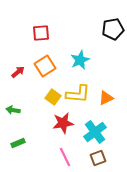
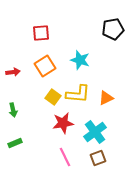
cyan star: rotated 30 degrees counterclockwise
red arrow: moved 5 px left; rotated 32 degrees clockwise
green arrow: rotated 112 degrees counterclockwise
green rectangle: moved 3 px left
